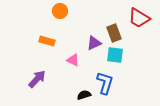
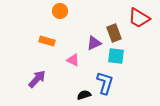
cyan square: moved 1 px right, 1 px down
